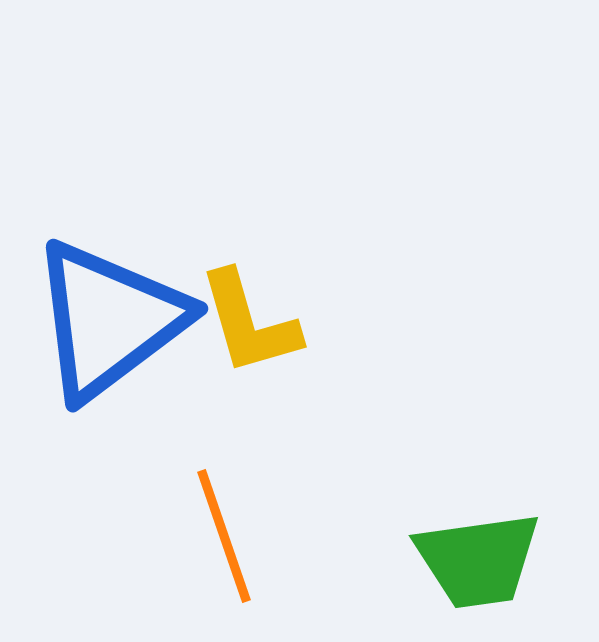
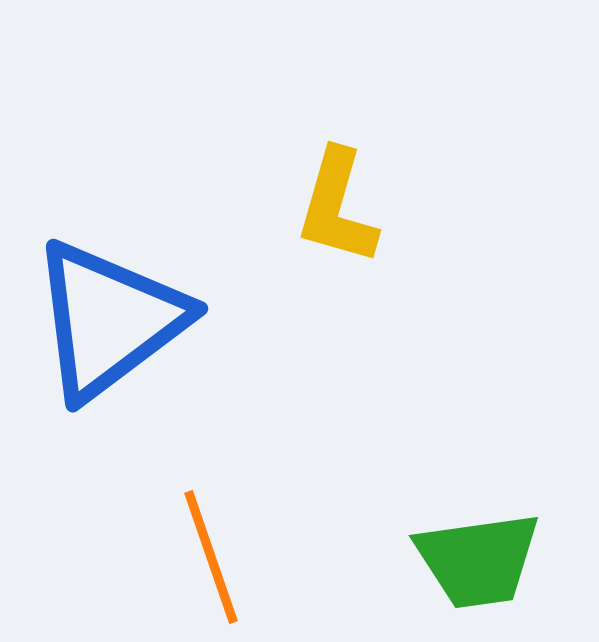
yellow L-shape: moved 88 px right, 116 px up; rotated 32 degrees clockwise
orange line: moved 13 px left, 21 px down
